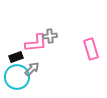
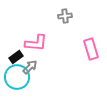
gray cross: moved 15 px right, 20 px up
pink L-shape: rotated 10 degrees clockwise
black rectangle: rotated 16 degrees counterclockwise
gray arrow: moved 2 px left, 2 px up
